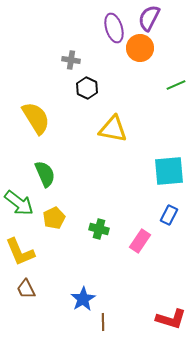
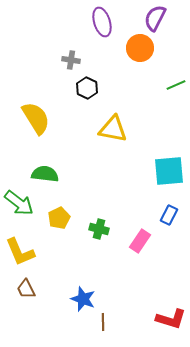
purple semicircle: moved 6 px right
purple ellipse: moved 12 px left, 6 px up
green semicircle: rotated 60 degrees counterclockwise
yellow pentagon: moved 5 px right
blue star: rotated 20 degrees counterclockwise
